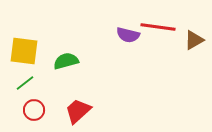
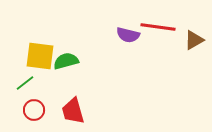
yellow square: moved 16 px right, 5 px down
red trapezoid: moved 5 px left; rotated 64 degrees counterclockwise
